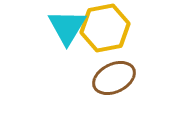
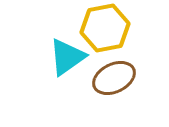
cyan triangle: moved 30 px down; rotated 24 degrees clockwise
